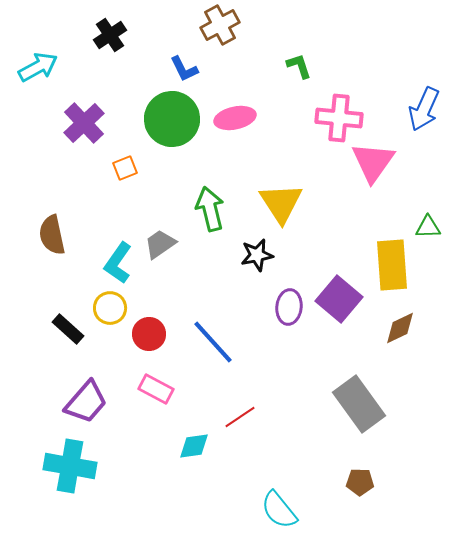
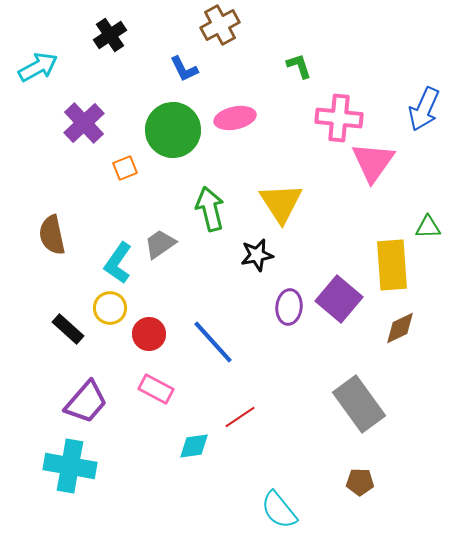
green circle: moved 1 px right, 11 px down
